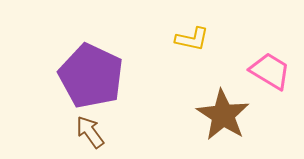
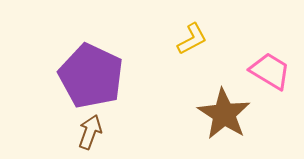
yellow L-shape: rotated 40 degrees counterclockwise
brown star: moved 1 px right, 1 px up
brown arrow: rotated 56 degrees clockwise
